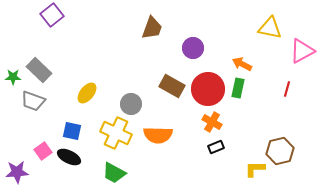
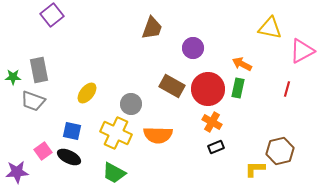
gray rectangle: rotated 35 degrees clockwise
